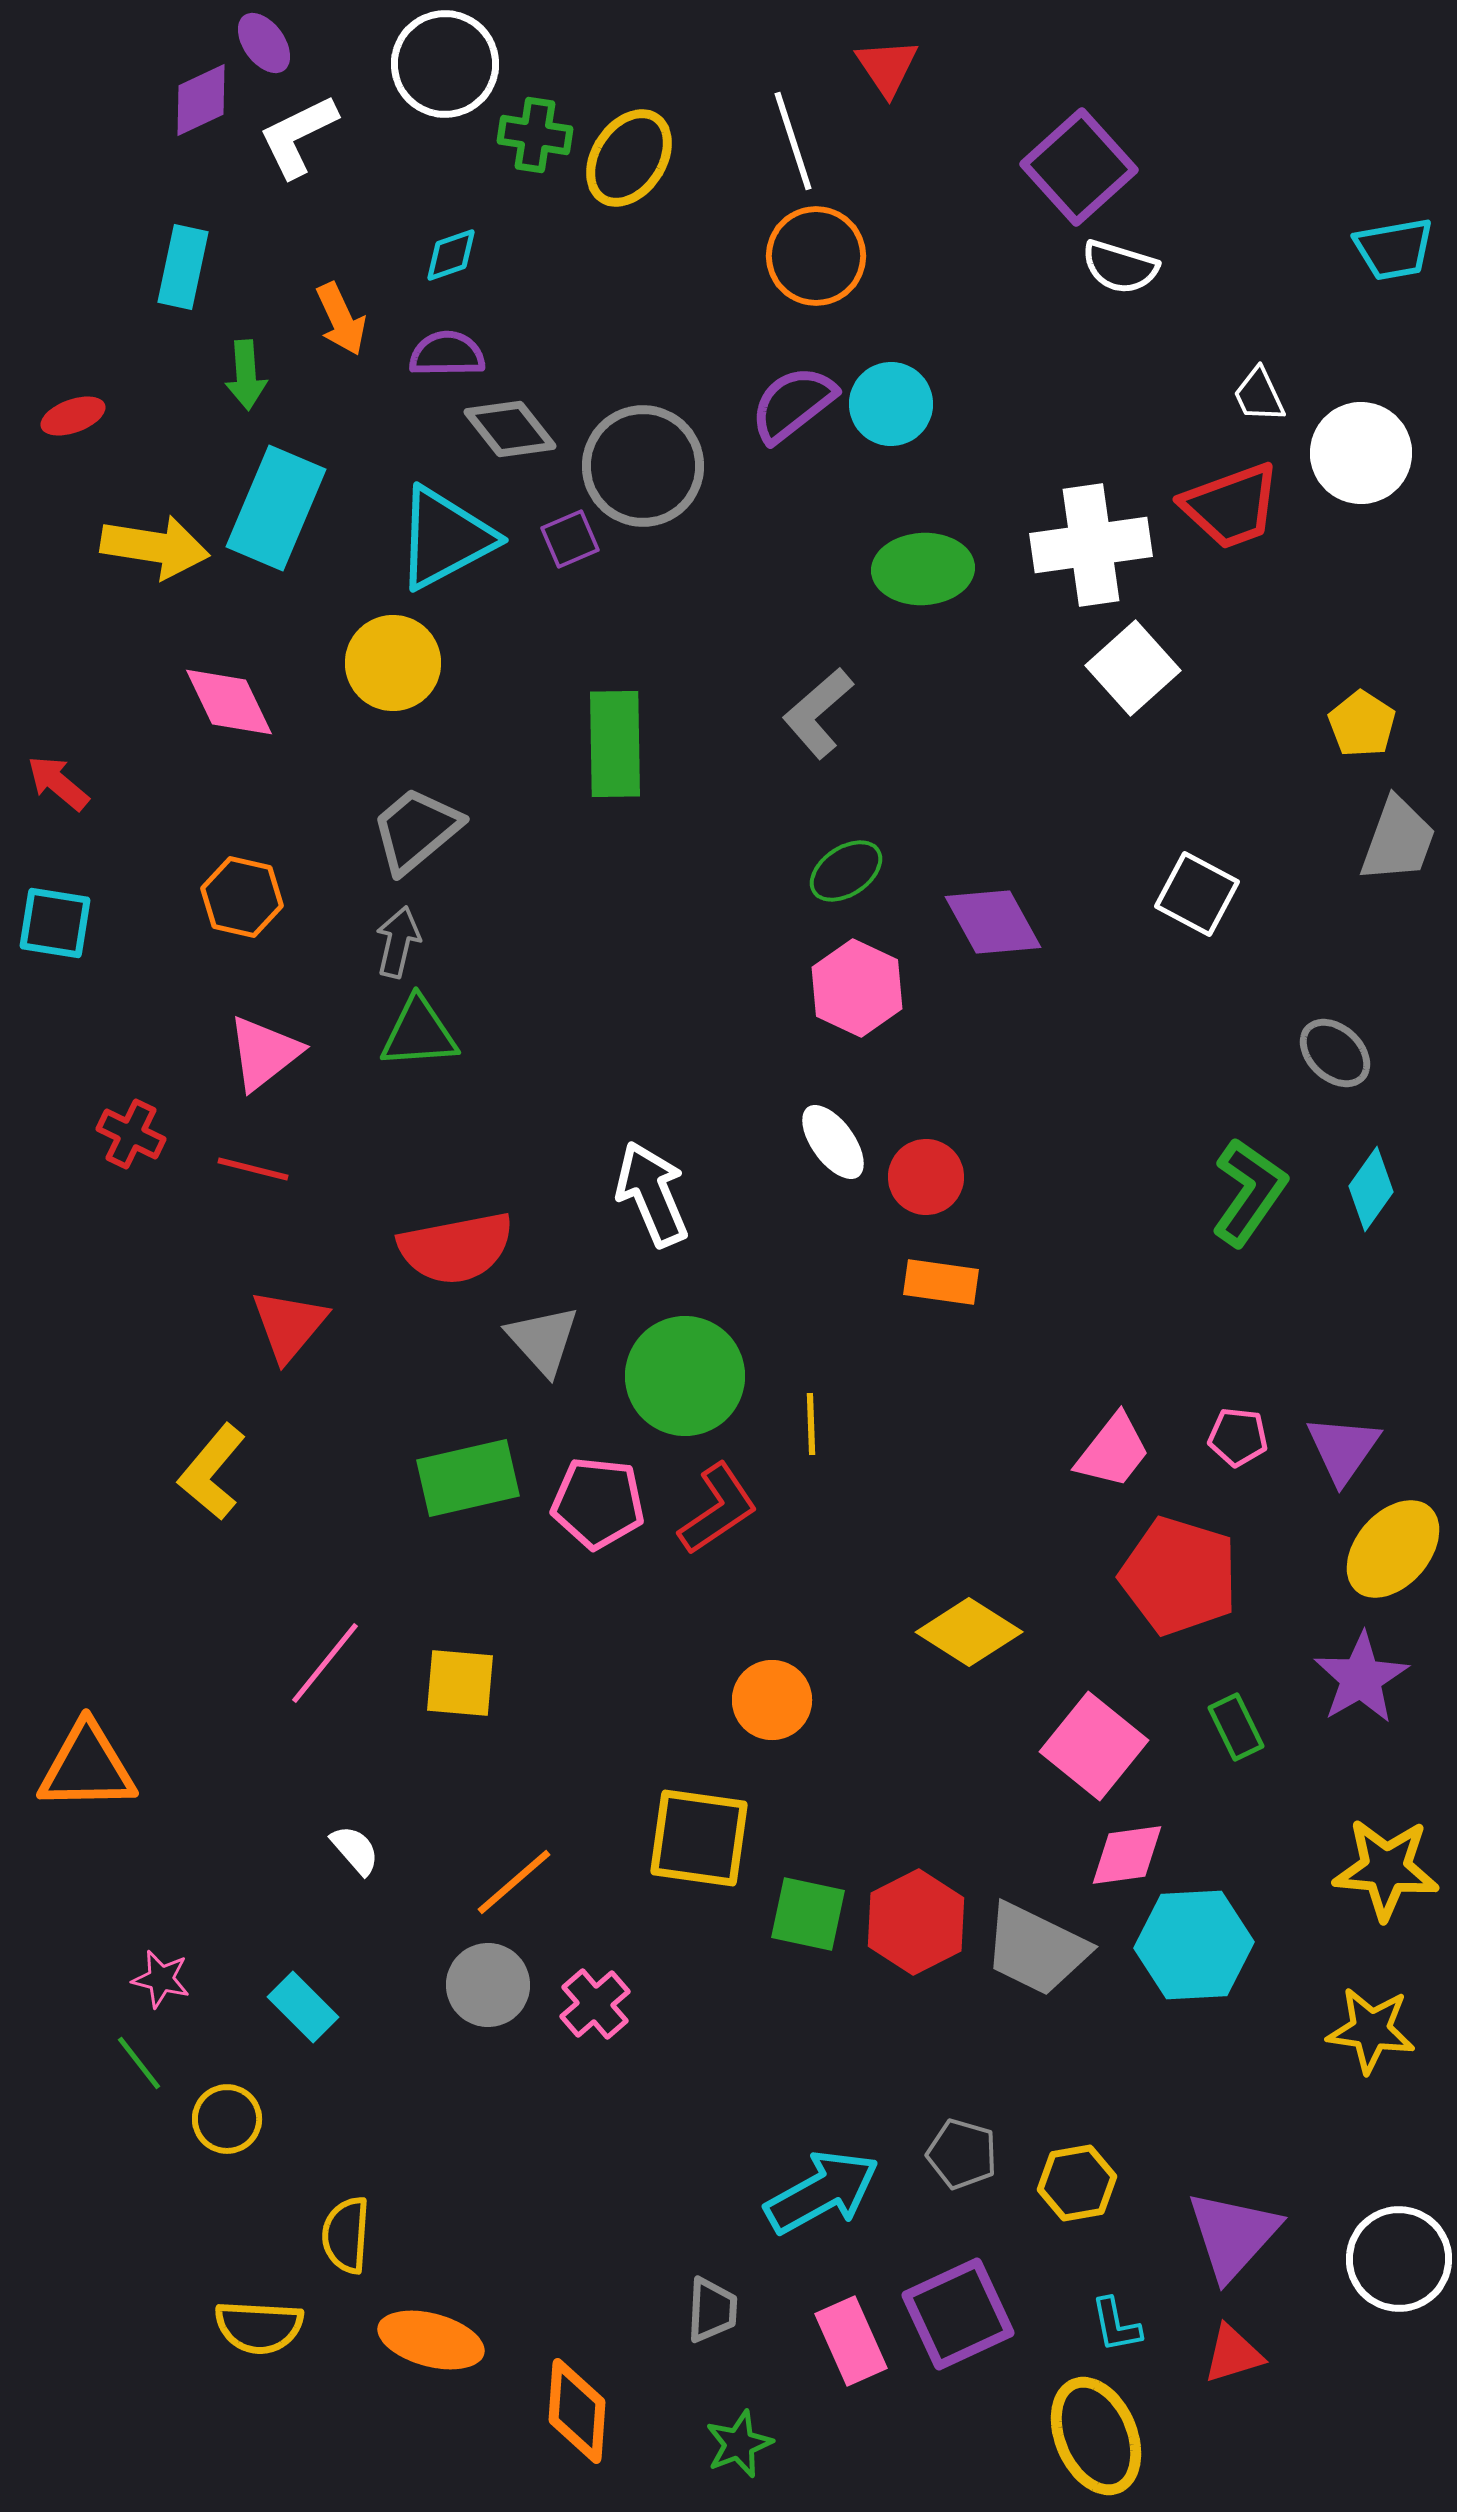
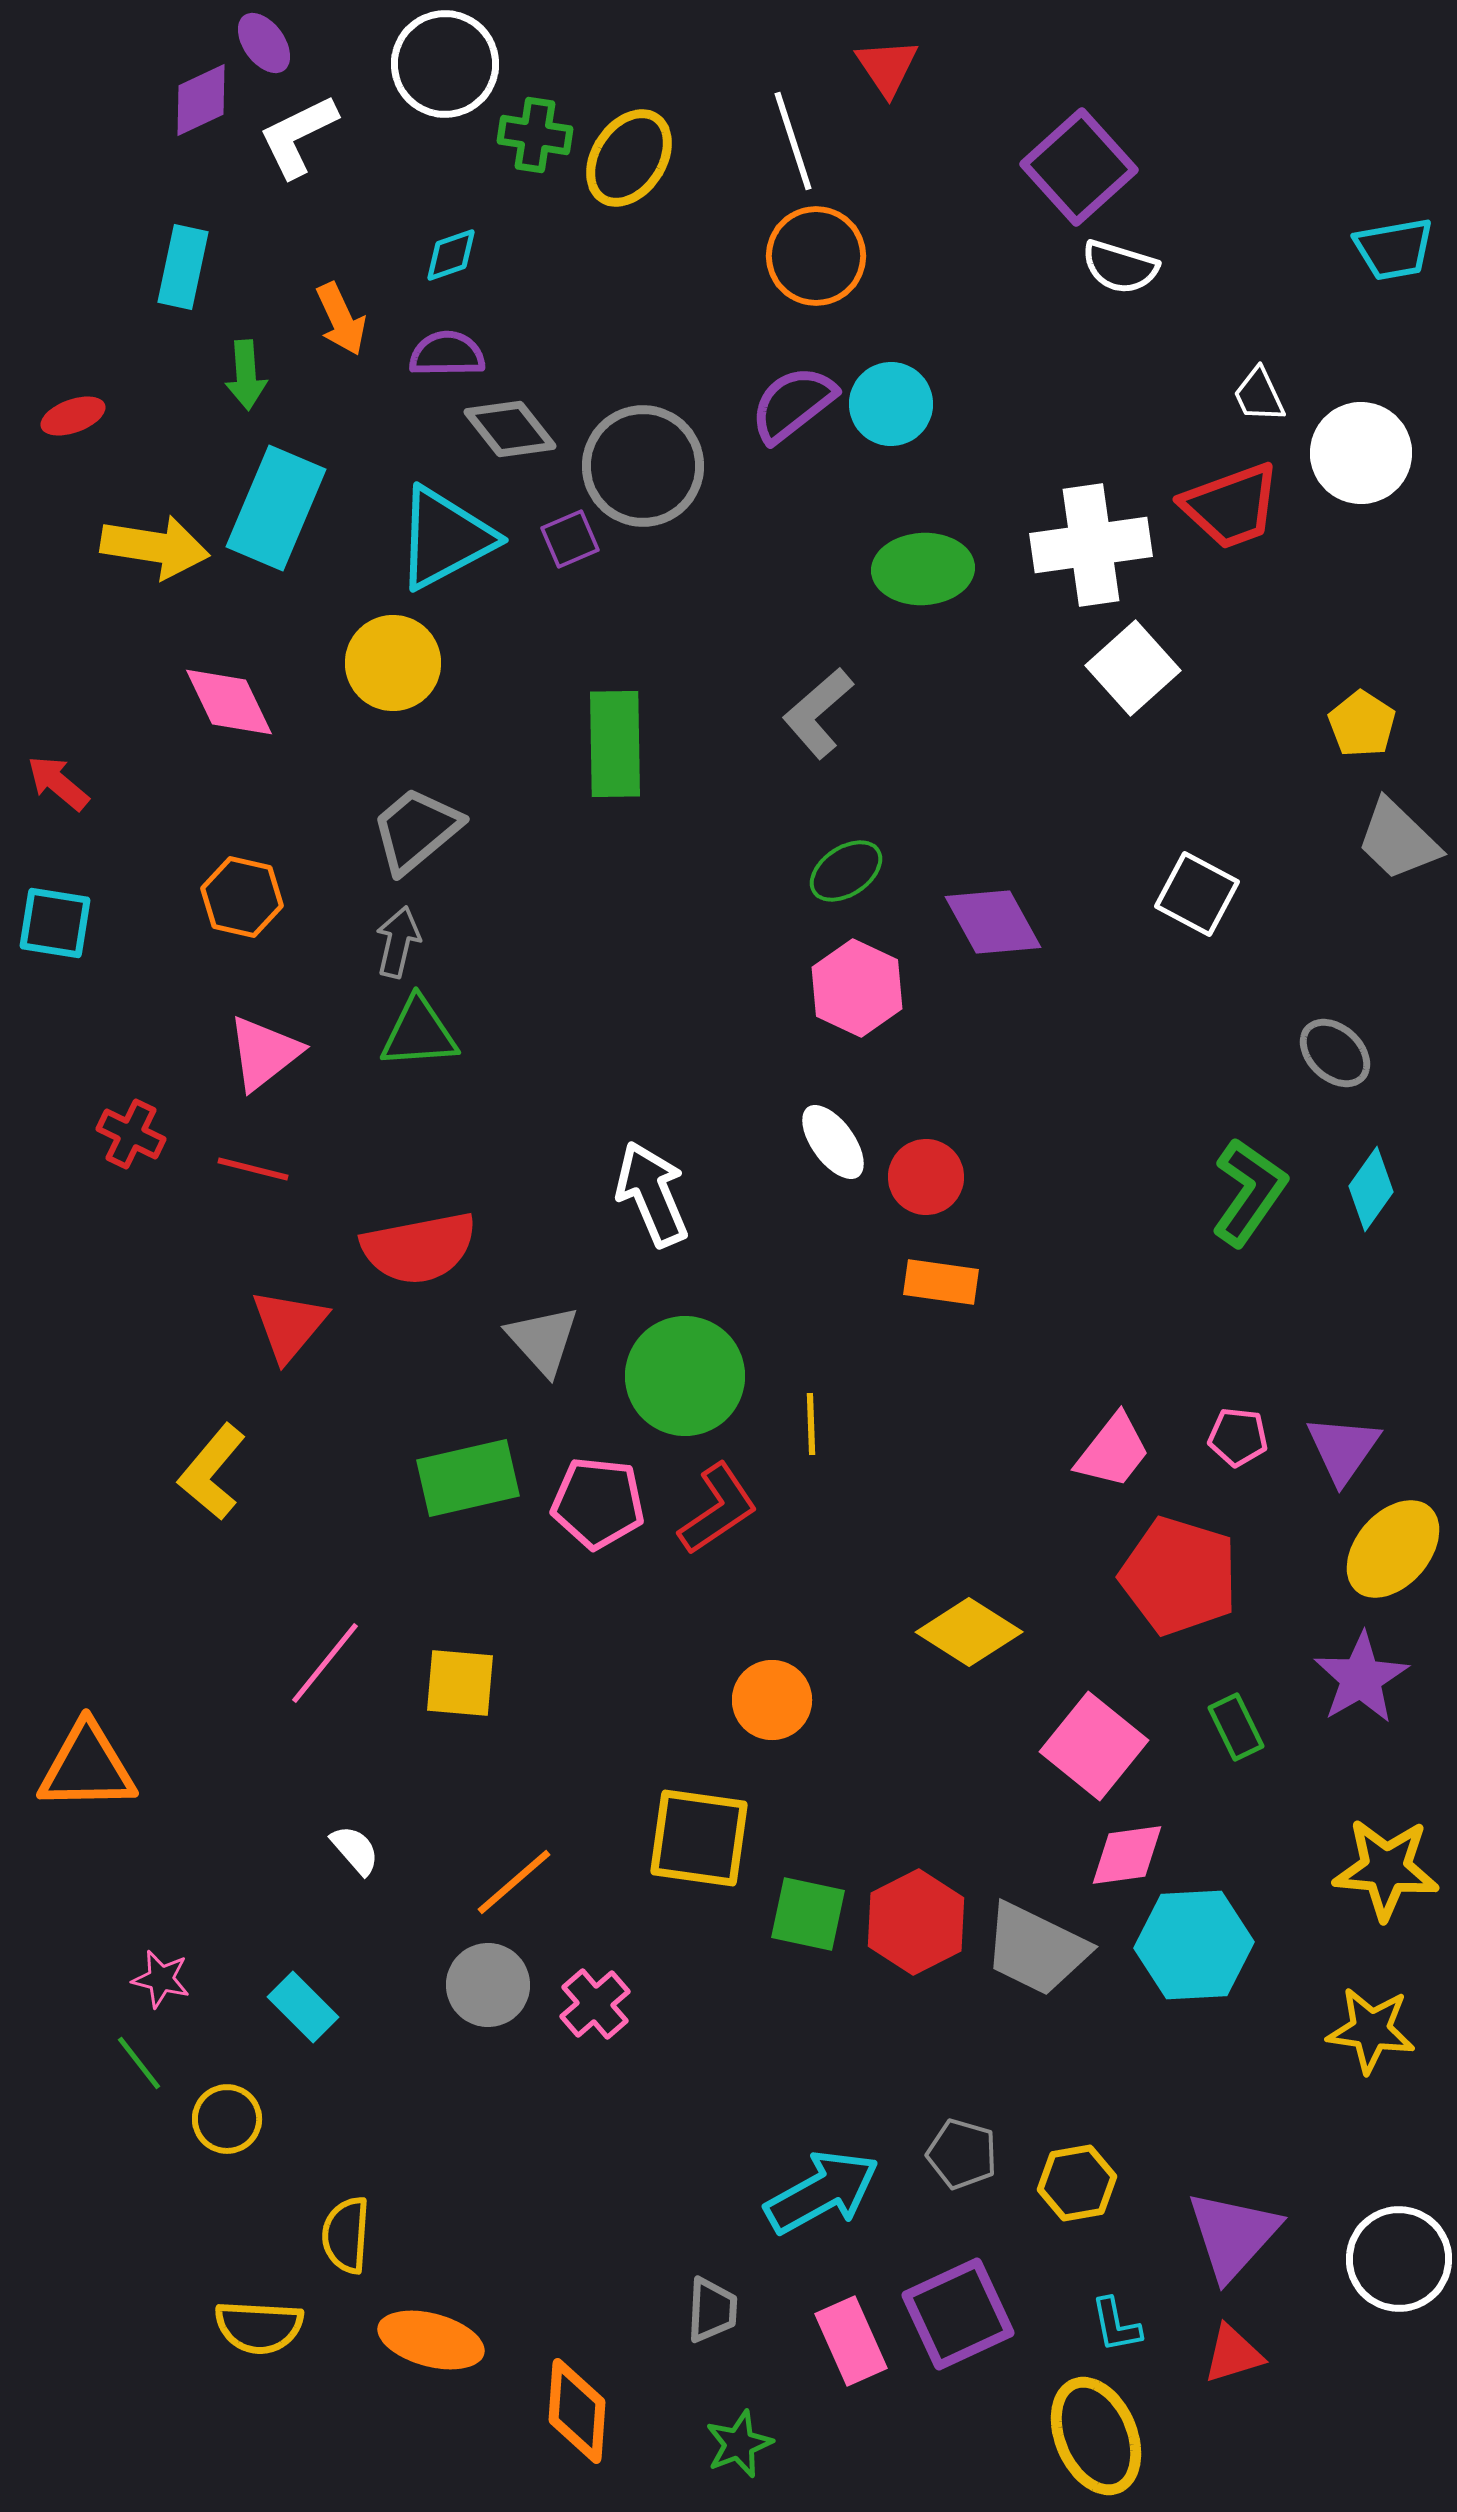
gray trapezoid at (1398, 840): rotated 114 degrees clockwise
red semicircle at (456, 1248): moved 37 px left
